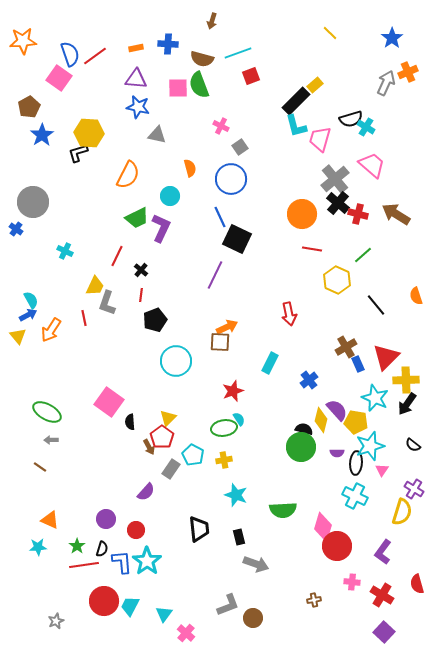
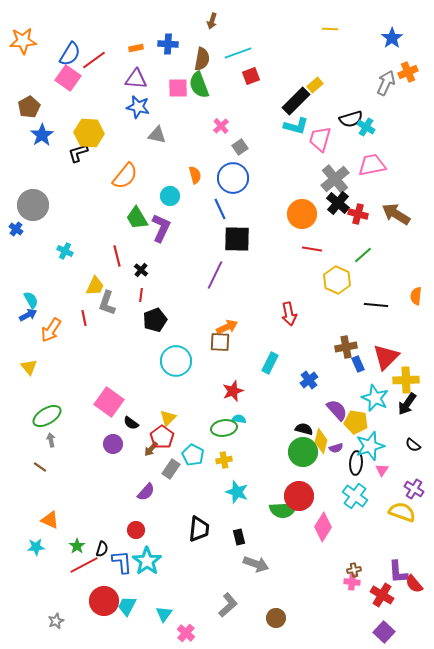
yellow line at (330, 33): moved 4 px up; rotated 42 degrees counterclockwise
blue semicircle at (70, 54): rotated 50 degrees clockwise
red line at (95, 56): moved 1 px left, 4 px down
brown semicircle at (202, 59): rotated 95 degrees counterclockwise
pink square at (59, 78): moved 9 px right
pink cross at (221, 126): rotated 21 degrees clockwise
cyan L-shape at (296, 126): rotated 60 degrees counterclockwise
pink trapezoid at (372, 165): rotated 52 degrees counterclockwise
orange semicircle at (190, 168): moved 5 px right, 7 px down
orange semicircle at (128, 175): moved 3 px left, 1 px down; rotated 12 degrees clockwise
blue circle at (231, 179): moved 2 px right, 1 px up
gray circle at (33, 202): moved 3 px down
blue line at (220, 217): moved 8 px up
green trapezoid at (137, 218): rotated 85 degrees clockwise
black square at (237, 239): rotated 24 degrees counterclockwise
red line at (117, 256): rotated 40 degrees counterclockwise
orange semicircle at (416, 296): rotated 24 degrees clockwise
black line at (376, 305): rotated 45 degrees counterclockwise
yellow triangle at (18, 336): moved 11 px right, 31 px down
brown cross at (346, 347): rotated 20 degrees clockwise
green ellipse at (47, 412): moved 4 px down; rotated 60 degrees counterclockwise
cyan semicircle at (239, 419): rotated 48 degrees counterclockwise
yellow diamond at (321, 420): moved 21 px down
black semicircle at (130, 422): moved 1 px right, 1 px down; rotated 49 degrees counterclockwise
gray arrow at (51, 440): rotated 80 degrees clockwise
brown arrow at (149, 447): moved 2 px right, 2 px down; rotated 70 degrees clockwise
green circle at (301, 447): moved 2 px right, 5 px down
purple semicircle at (337, 453): moved 1 px left, 5 px up; rotated 16 degrees counterclockwise
cyan star at (236, 495): moved 1 px right, 3 px up
cyan cross at (355, 496): rotated 10 degrees clockwise
yellow semicircle at (402, 512): rotated 88 degrees counterclockwise
purple circle at (106, 519): moved 7 px right, 75 px up
pink diamond at (323, 527): rotated 16 degrees clockwise
black trapezoid at (199, 529): rotated 12 degrees clockwise
red circle at (337, 546): moved 38 px left, 50 px up
cyan star at (38, 547): moved 2 px left
purple L-shape at (383, 552): moved 15 px right, 20 px down; rotated 40 degrees counterclockwise
red line at (84, 565): rotated 20 degrees counterclockwise
red semicircle at (417, 584): moved 3 px left; rotated 24 degrees counterclockwise
brown cross at (314, 600): moved 40 px right, 30 px up
gray L-shape at (228, 605): rotated 20 degrees counterclockwise
cyan trapezoid at (130, 606): moved 3 px left
brown circle at (253, 618): moved 23 px right
